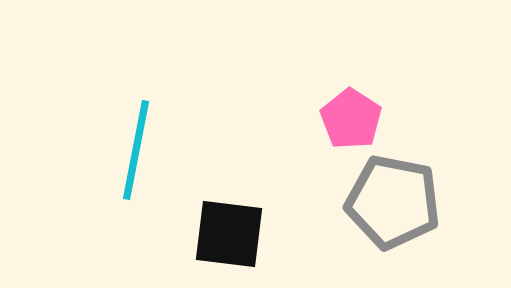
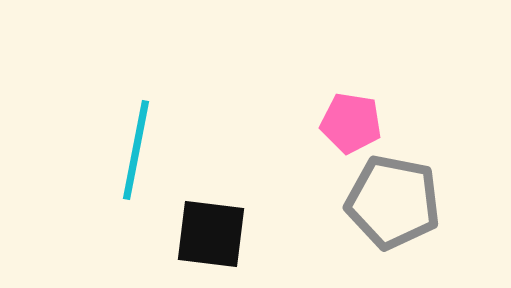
pink pentagon: moved 4 px down; rotated 24 degrees counterclockwise
black square: moved 18 px left
